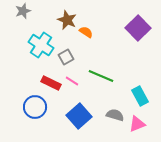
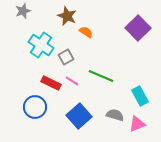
brown star: moved 4 px up
